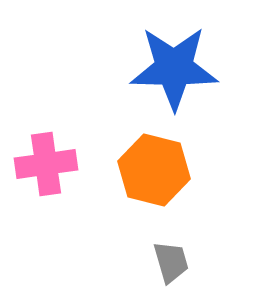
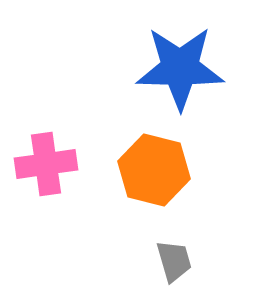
blue star: moved 6 px right
gray trapezoid: moved 3 px right, 1 px up
